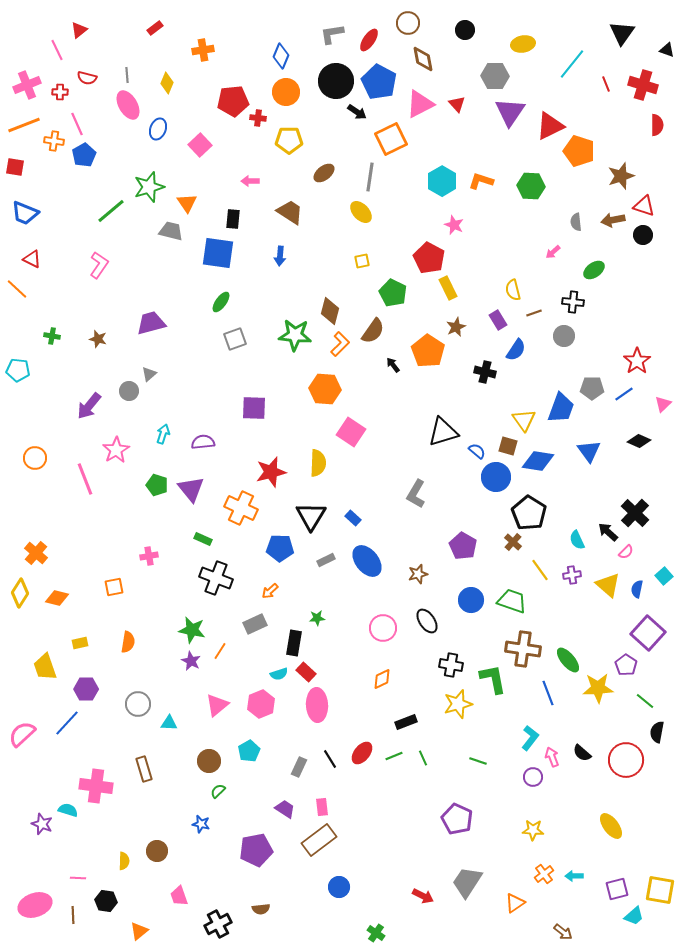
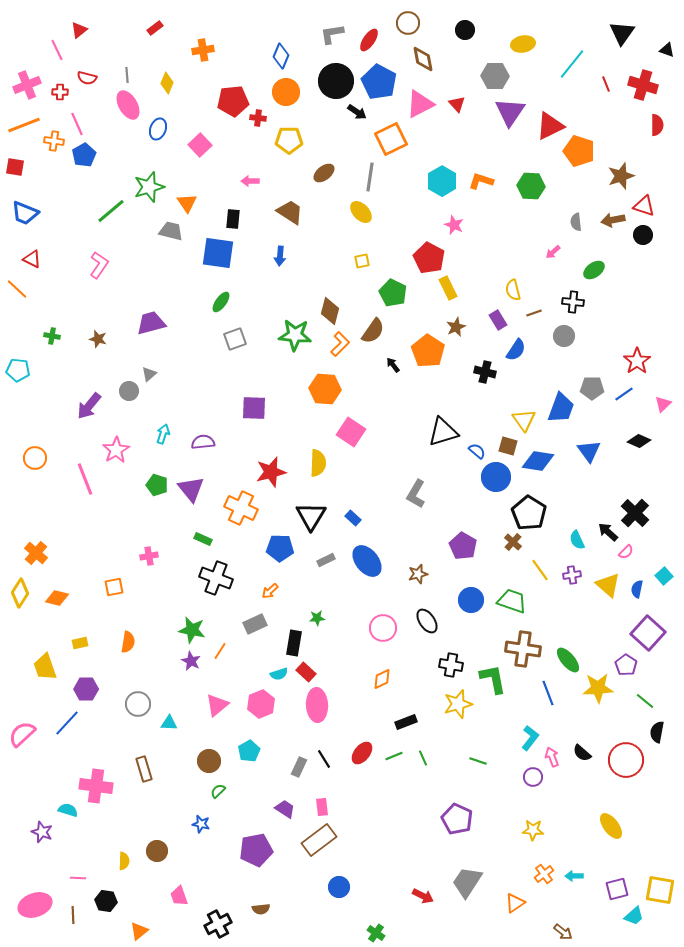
black line at (330, 759): moved 6 px left
purple star at (42, 824): moved 8 px down
